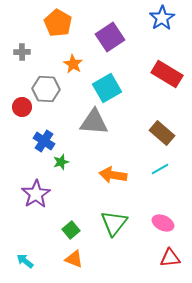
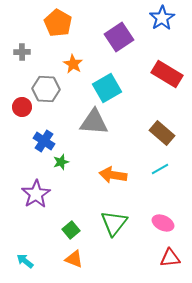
purple square: moved 9 px right
